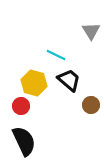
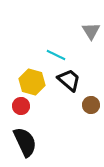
yellow hexagon: moved 2 px left, 1 px up
black semicircle: moved 1 px right, 1 px down
